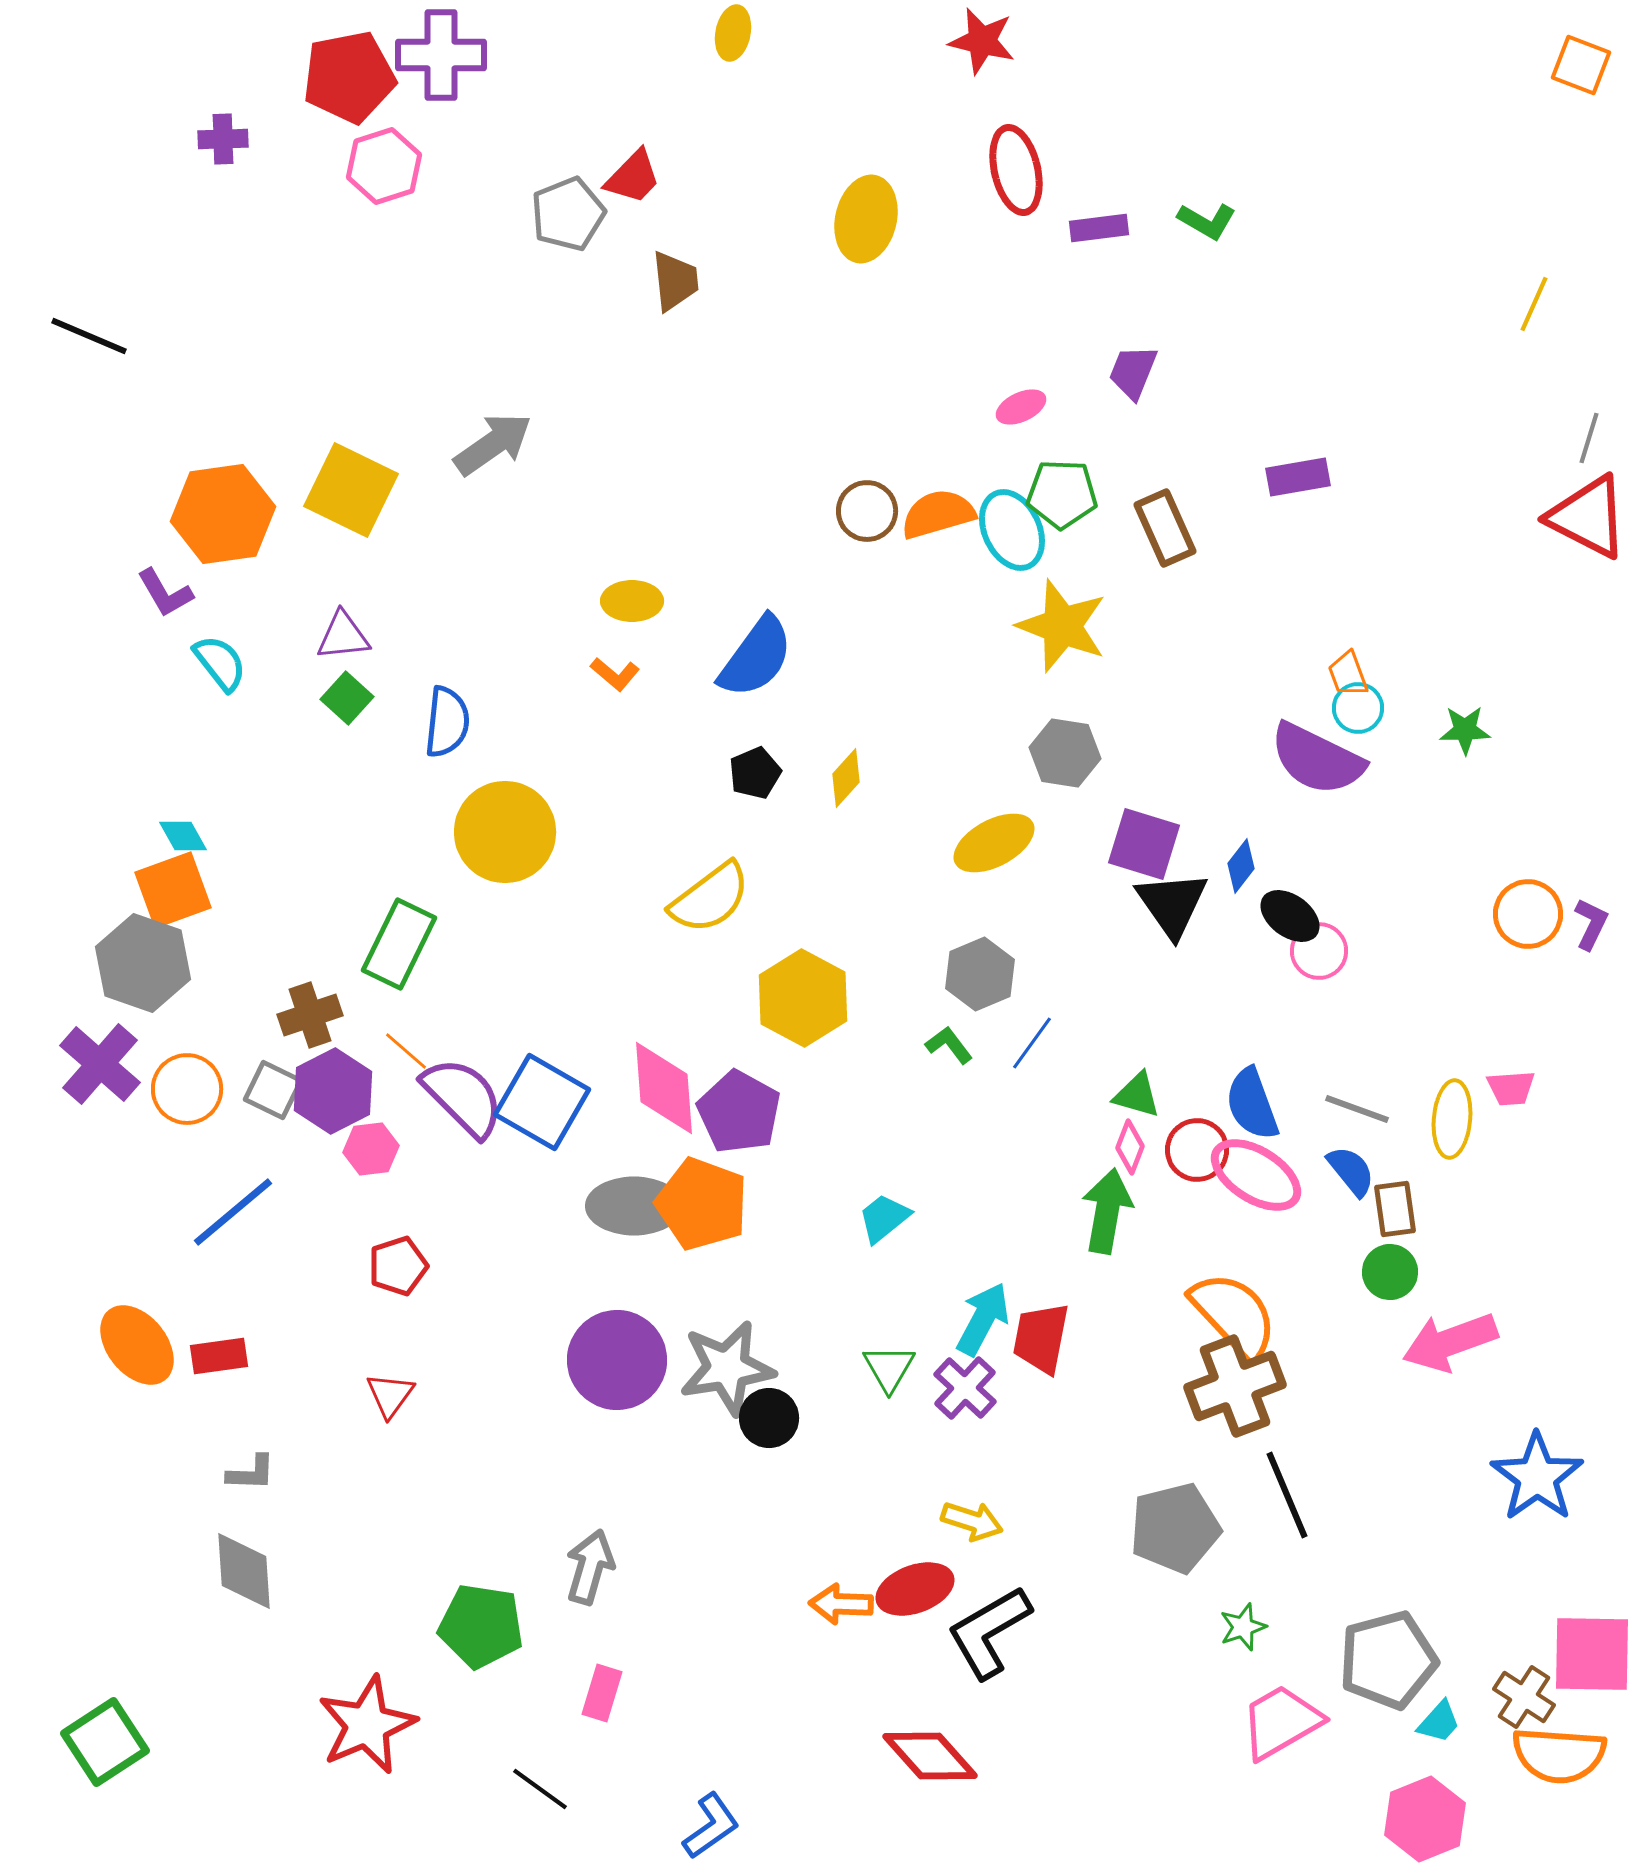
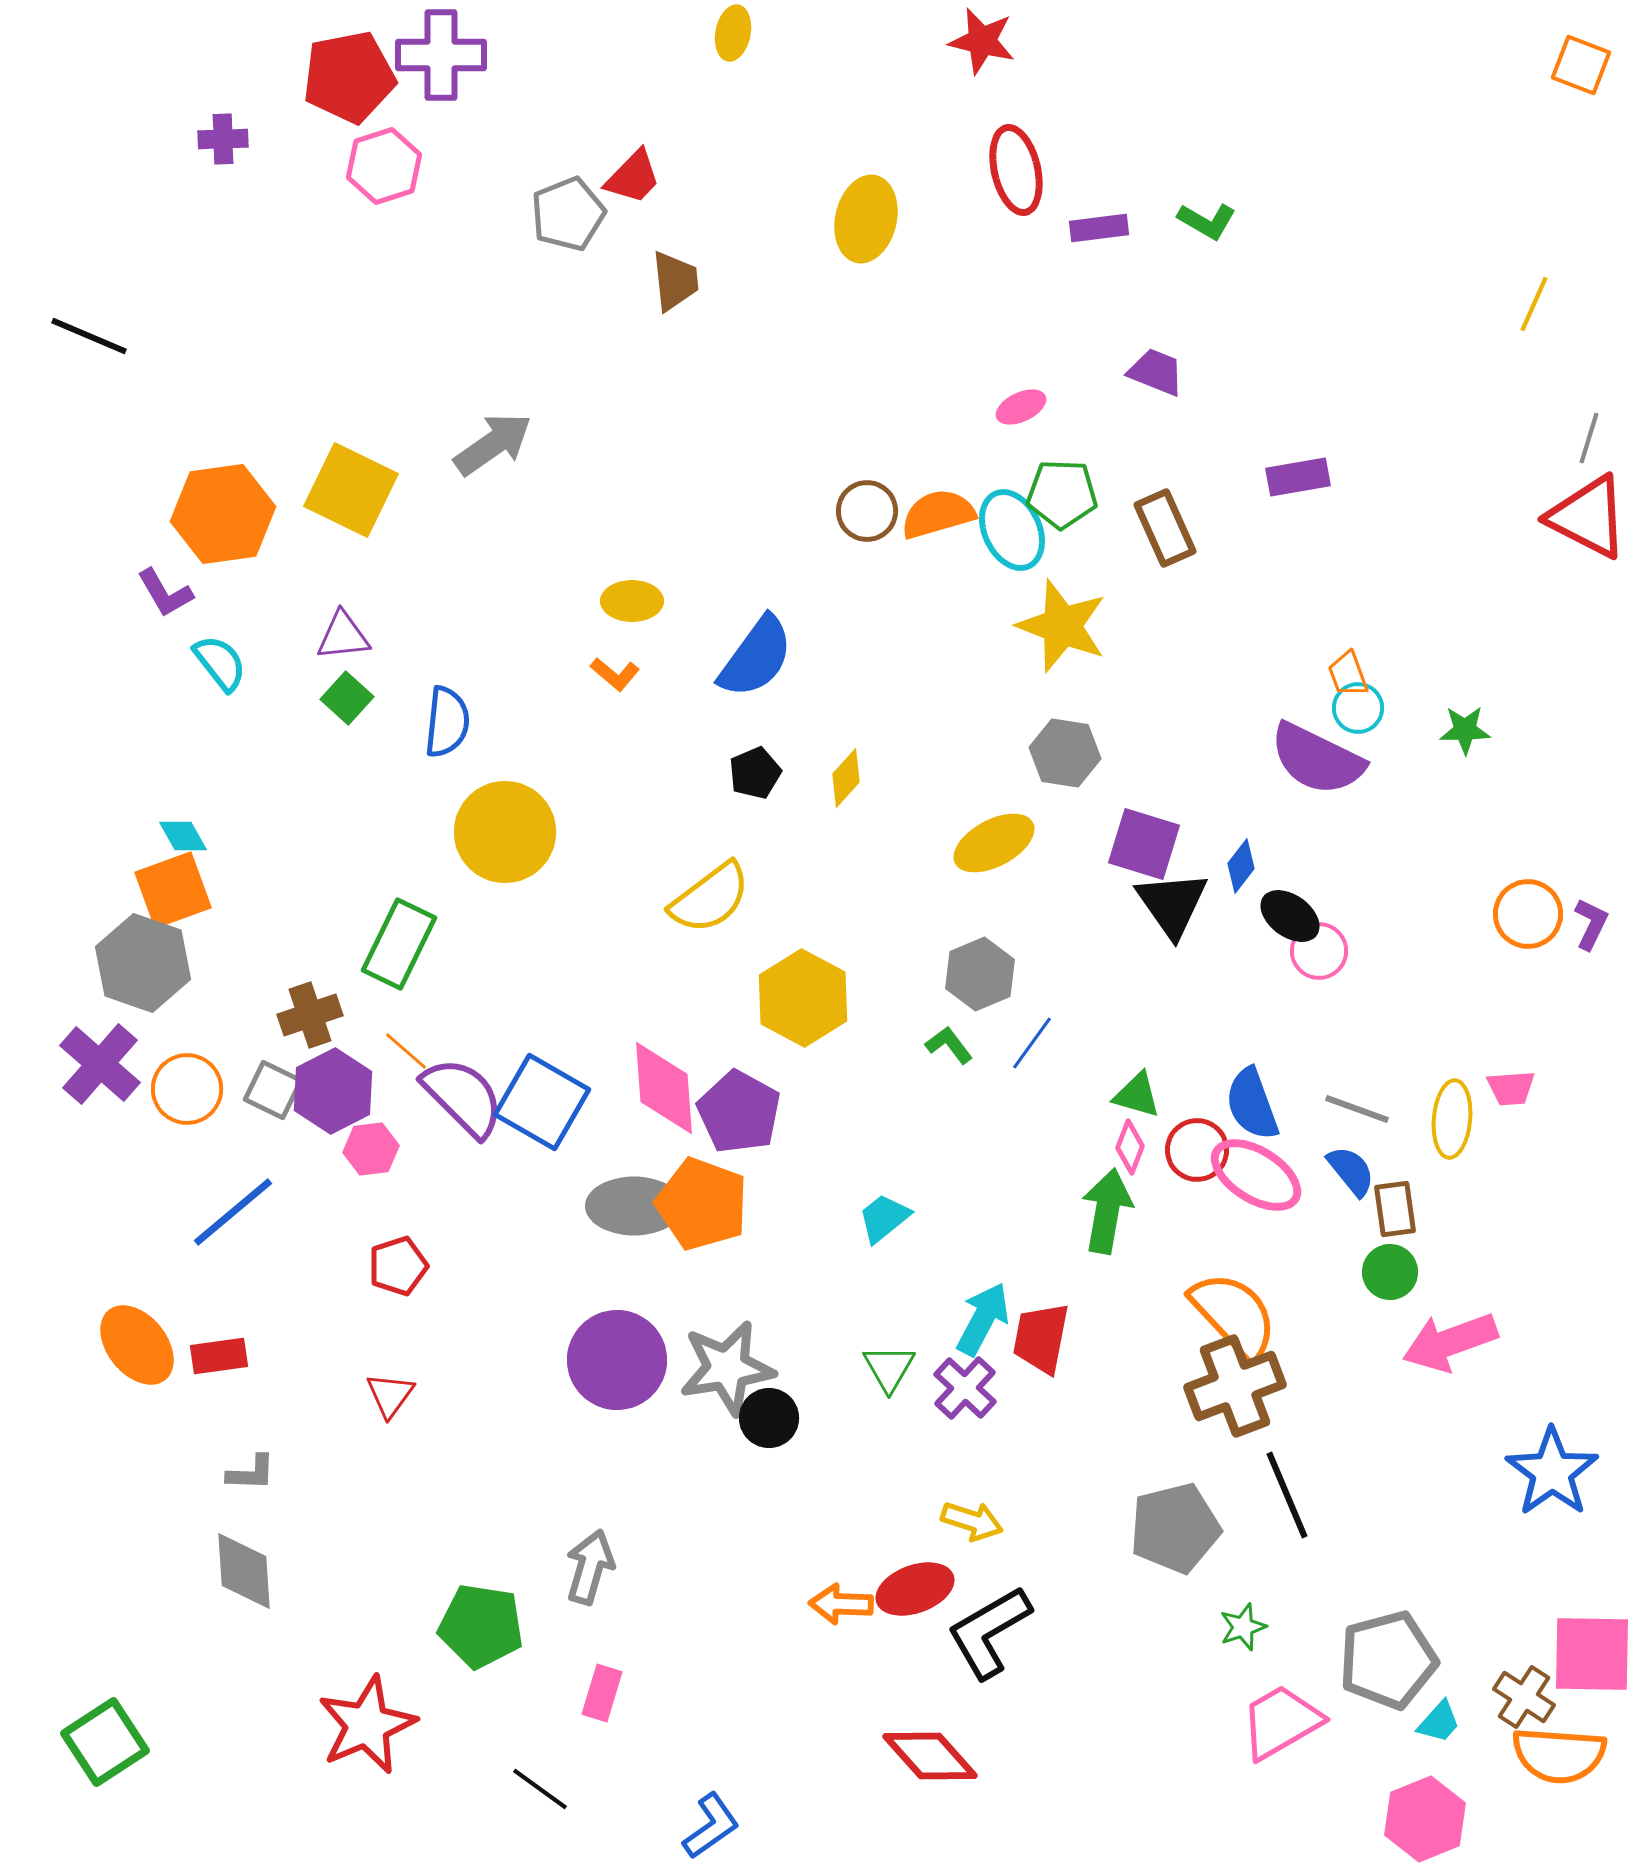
purple trapezoid at (1133, 372): moved 23 px right; rotated 90 degrees clockwise
blue star at (1537, 1477): moved 15 px right, 5 px up
